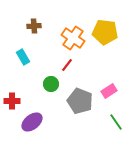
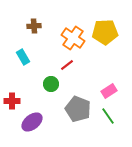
yellow pentagon: rotated 10 degrees counterclockwise
red line: rotated 16 degrees clockwise
gray pentagon: moved 2 px left, 8 px down
green line: moved 8 px left, 6 px up
